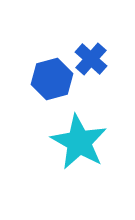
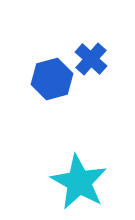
cyan star: moved 40 px down
